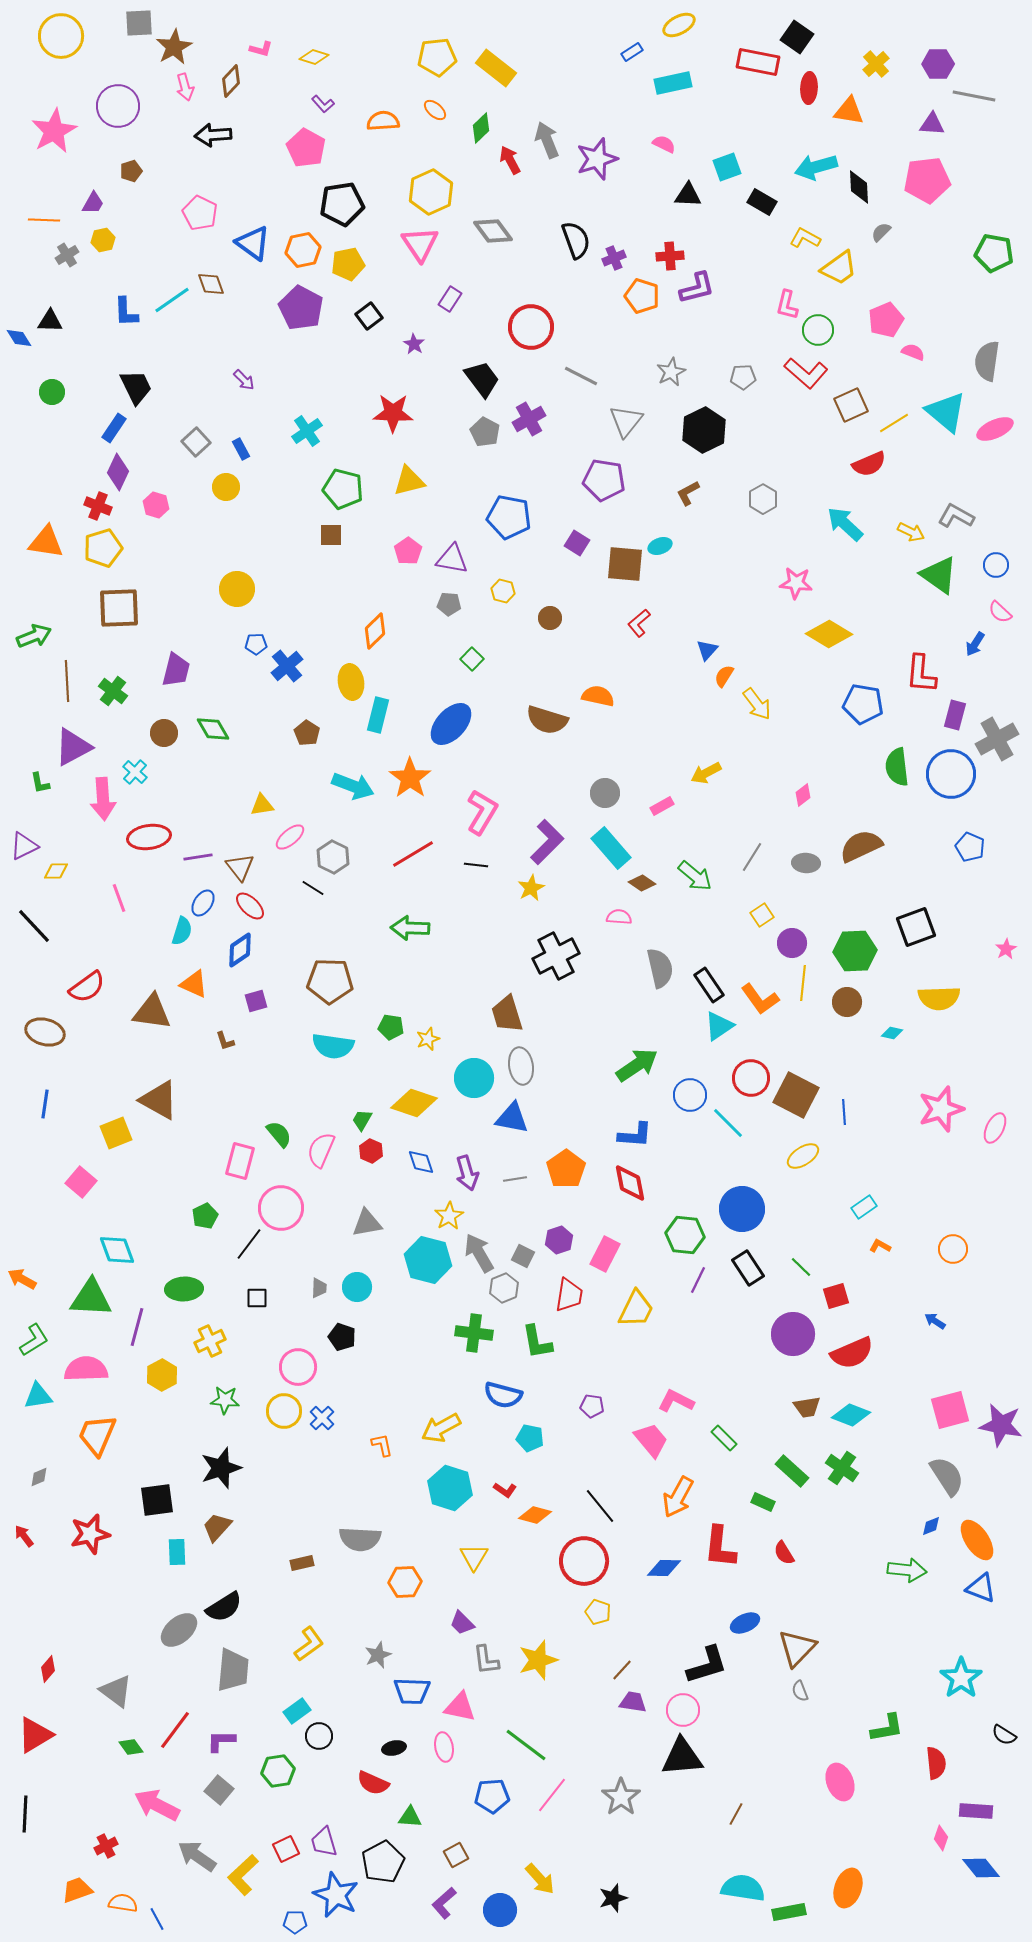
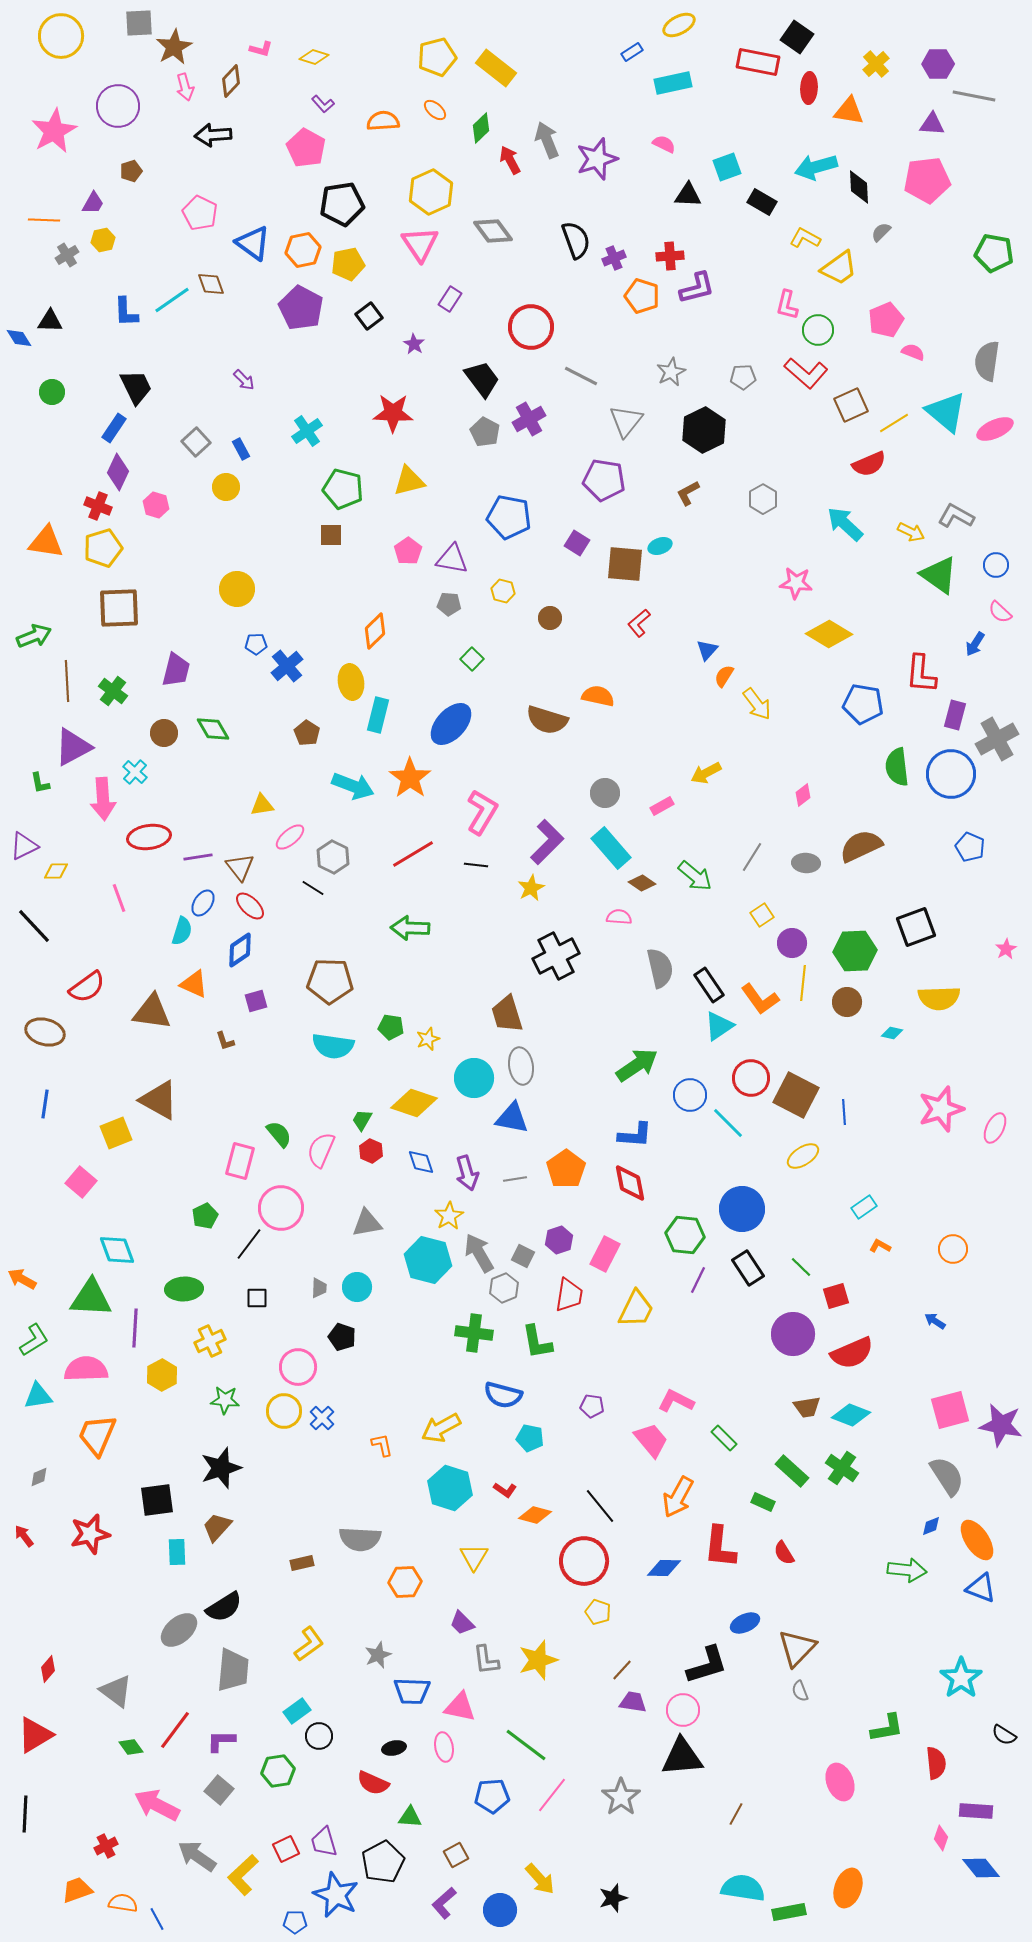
yellow pentagon at (437, 57): rotated 9 degrees counterclockwise
purple line at (137, 1327): moved 2 px left, 1 px down; rotated 12 degrees counterclockwise
